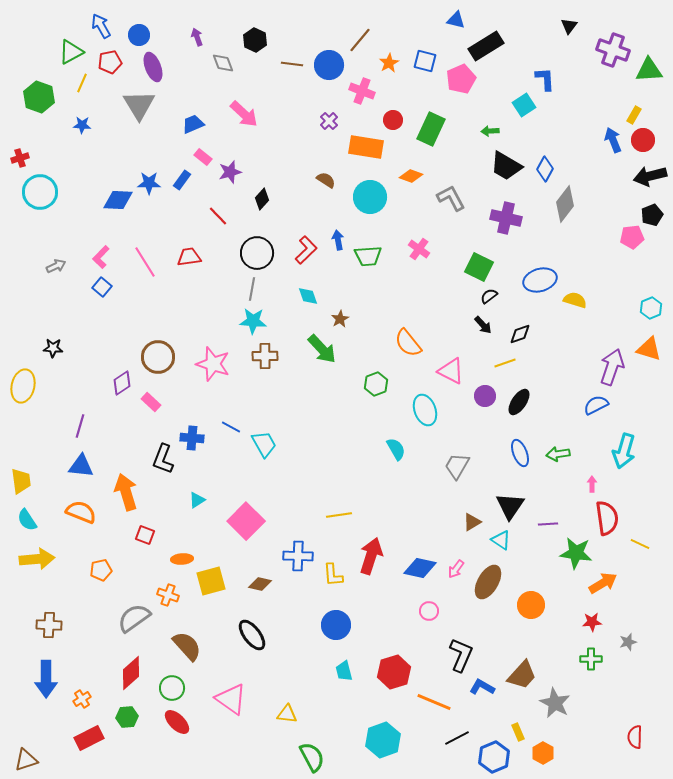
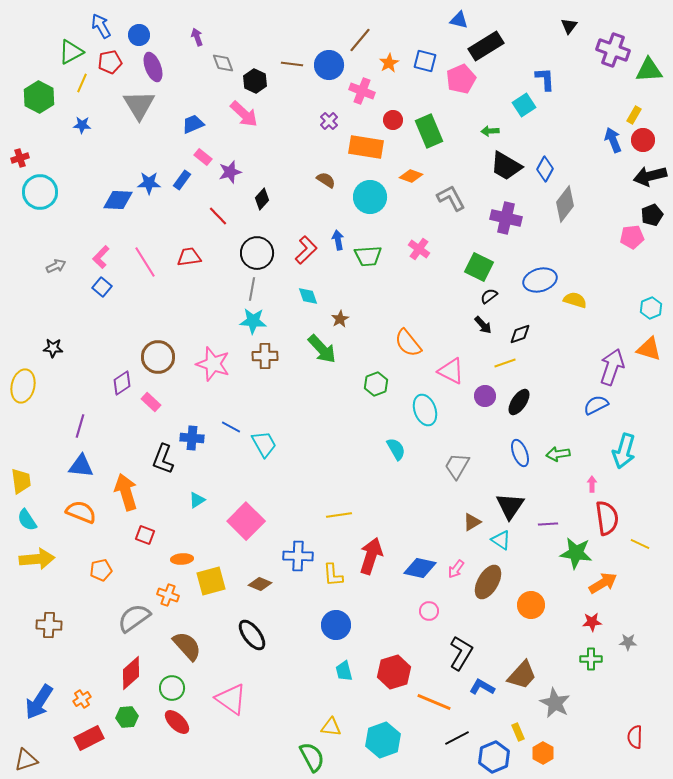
blue triangle at (456, 20): moved 3 px right
black hexagon at (255, 40): moved 41 px down
green hexagon at (39, 97): rotated 8 degrees clockwise
green rectangle at (431, 129): moved 2 px left, 2 px down; rotated 48 degrees counterclockwise
brown diamond at (260, 584): rotated 10 degrees clockwise
gray star at (628, 642): rotated 18 degrees clockwise
black L-shape at (461, 655): moved 2 px up; rotated 8 degrees clockwise
blue arrow at (46, 679): moved 7 px left, 23 px down; rotated 33 degrees clockwise
yellow triangle at (287, 714): moved 44 px right, 13 px down
